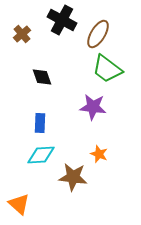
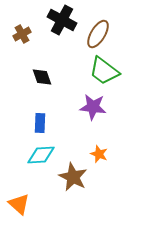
brown cross: rotated 12 degrees clockwise
green trapezoid: moved 3 px left, 2 px down
brown star: rotated 20 degrees clockwise
